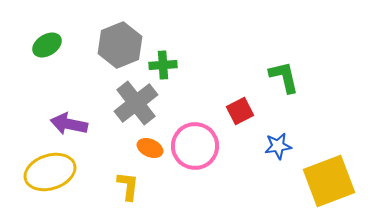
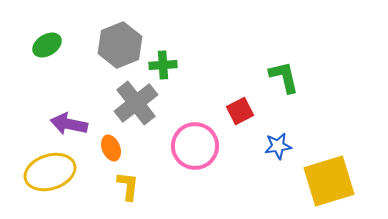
orange ellipse: moved 39 px left; rotated 45 degrees clockwise
yellow square: rotated 4 degrees clockwise
